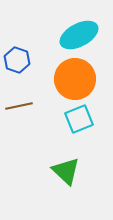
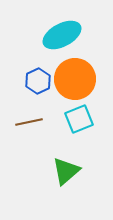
cyan ellipse: moved 17 px left
blue hexagon: moved 21 px right, 21 px down; rotated 15 degrees clockwise
brown line: moved 10 px right, 16 px down
green triangle: rotated 36 degrees clockwise
